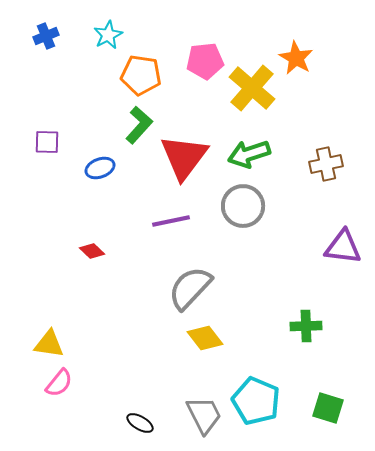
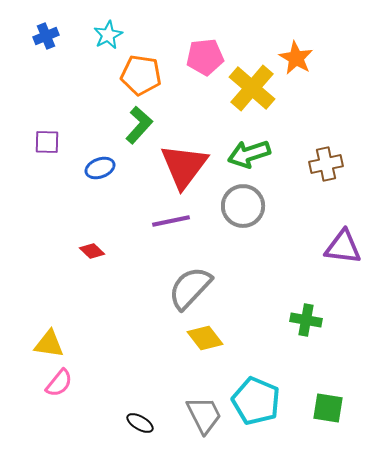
pink pentagon: moved 4 px up
red triangle: moved 9 px down
green cross: moved 6 px up; rotated 12 degrees clockwise
green square: rotated 8 degrees counterclockwise
